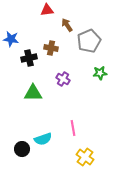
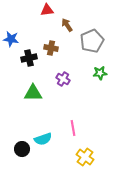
gray pentagon: moved 3 px right
